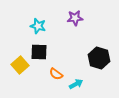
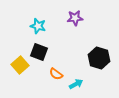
black square: rotated 18 degrees clockwise
